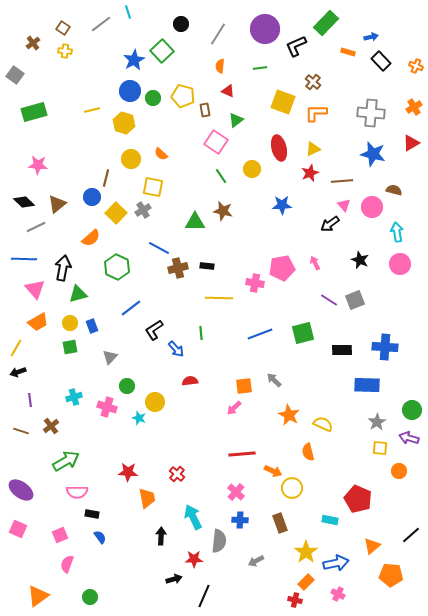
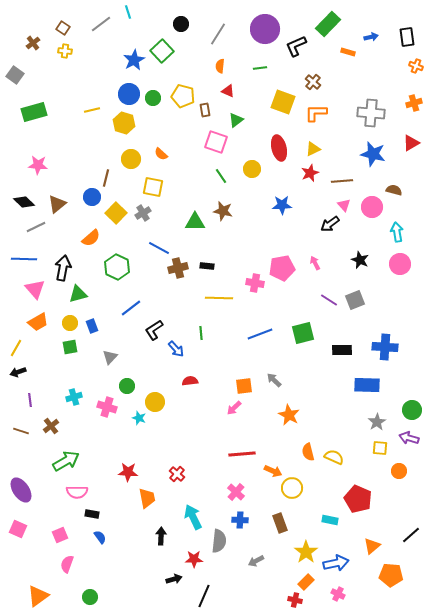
green rectangle at (326, 23): moved 2 px right, 1 px down
black rectangle at (381, 61): moved 26 px right, 24 px up; rotated 36 degrees clockwise
blue circle at (130, 91): moved 1 px left, 3 px down
orange cross at (414, 107): moved 4 px up; rotated 14 degrees clockwise
pink square at (216, 142): rotated 15 degrees counterclockwise
gray cross at (143, 210): moved 3 px down
yellow semicircle at (323, 424): moved 11 px right, 33 px down
purple ellipse at (21, 490): rotated 20 degrees clockwise
